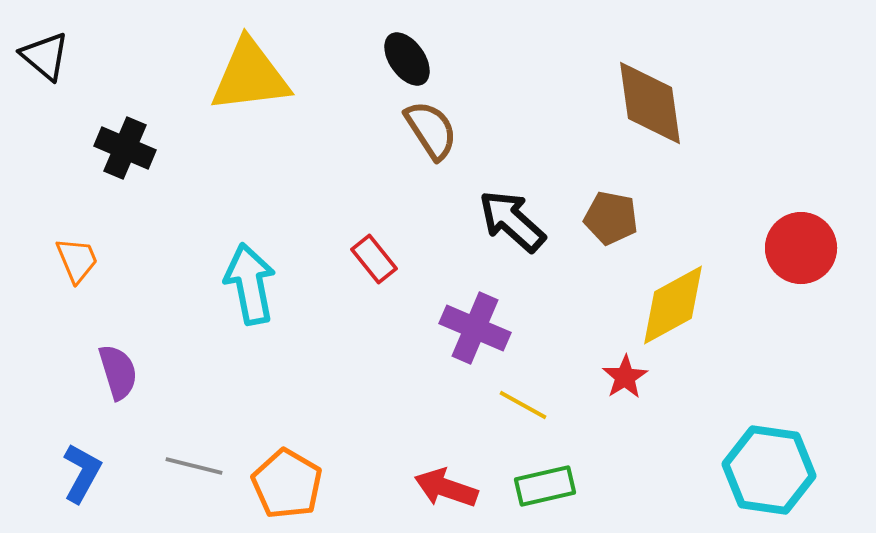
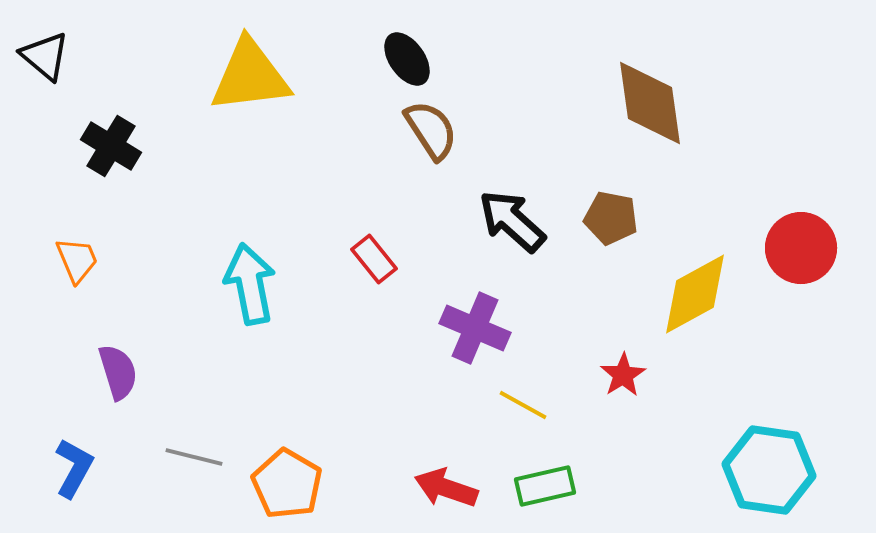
black cross: moved 14 px left, 2 px up; rotated 8 degrees clockwise
yellow diamond: moved 22 px right, 11 px up
red star: moved 2 px left, 2 px up
gray line: moved 9 px up
blue L-shape: moved 8 px left, 5 px up
